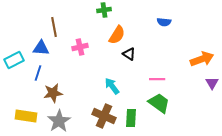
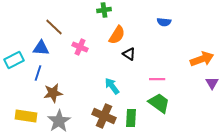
brown line: rotated 36 degrees counterclockwise
pink cross: rotated 35 degrees clockwise
